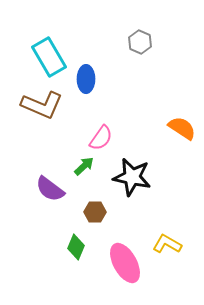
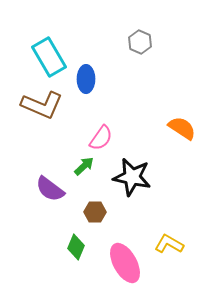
yellow L-shape: moved 2 px right
